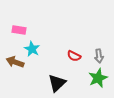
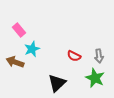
pink rectangle: rotated 40 degrees clockwise
cyan star: rotated 21 degrees clockwise
green star: moved 3 px left; rotated 24 degrees counterclockwise
